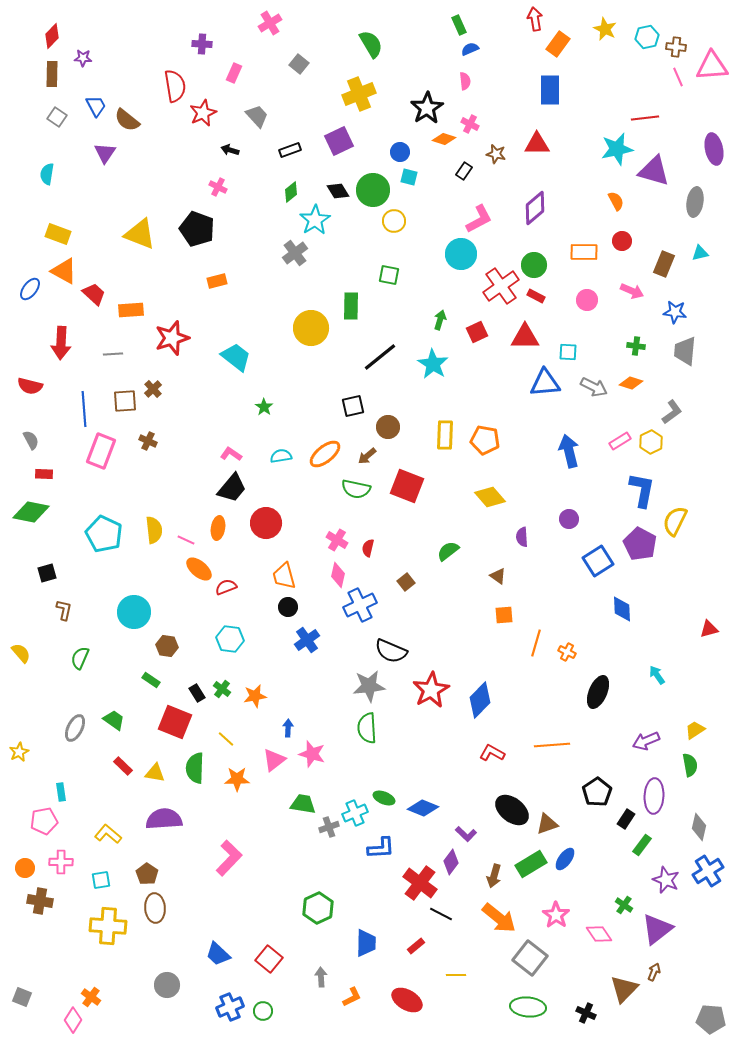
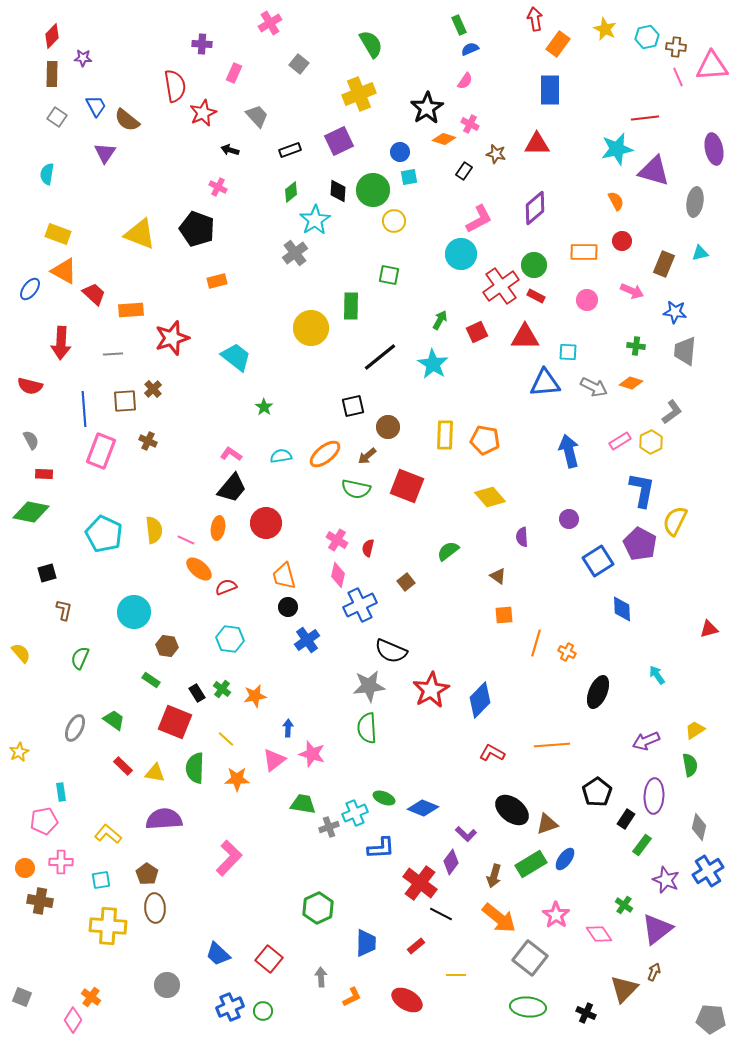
pink semicircle at (465, 81): rotated 42 degrees clockwise
cyan square at (409, 177): rotated 24 degrees counterclockwise
black diamond at (338, 191): rotated 35 degrees clockwise
green arrow at (440, 320): rotated 12 degrees clockwise
